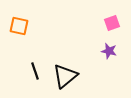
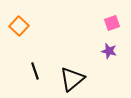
orange square: rotated 30 degrees clockwise
black triangle: moved 7 px right, 3 px down
